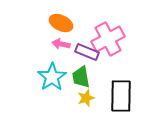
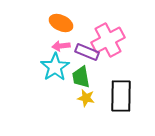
pink cross: moved 1 px down
pink arrow: moved 2 px down; rotated 18 degrees counterclockwise
cyan star: moved 3 px right, 10 px up
yellow star: rotated 30 degrees clockwise
